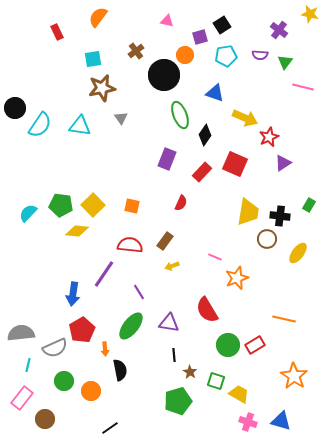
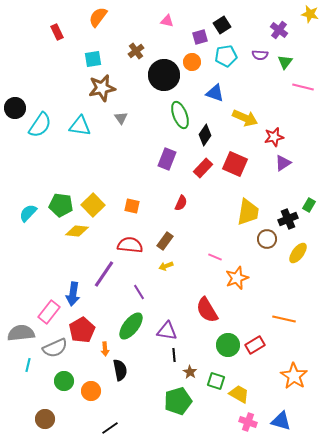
orange circle at (185, 55): moved 7 px right, 7 px down
red star at (269, 137): moved 5 px right; rotated 12 degrees clockwise
red rectangle at (202, 172): moved 1 px right, 4 px up
black cross at (280, 216): moved 8 px right, 3 px down; rotated 30 degrees counterclockwise
yellow arrow at (172, 266): moved 6 px left
purple triangle at (169, 323): moved 2 px left, 8 px down
pink rectangle at (22, 398): moved 27 px right, 86 px up
